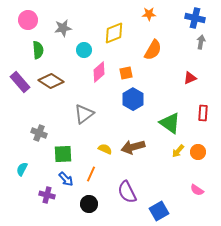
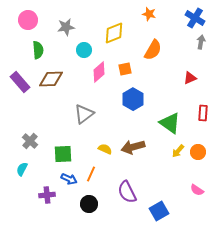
orange star: rotated 16 degrees clockwise
blue cross: rotated 18 degrees clockwise
gray star: moved 3 px right, 1 px up
orange square: moved 1 px left, 4 px up
brown diamond: moved 2 px up; rotated 35 degrees counterclockwise
gray cross: moved 9 px left, 8 px down; rotated 21 degrees clockwise
blue arrow: moved 3 px right; rotated 21 degrees counterclockwise
purple cross: rotated 21 degrees counterclockwise
